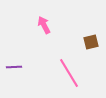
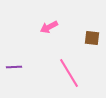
pink arrow: moved 5 px right, 2 px down; rotated 90 degrees counterclockwise
brown square: moved 1 px right, 4 px up; rotated 21 degrees clockwise
